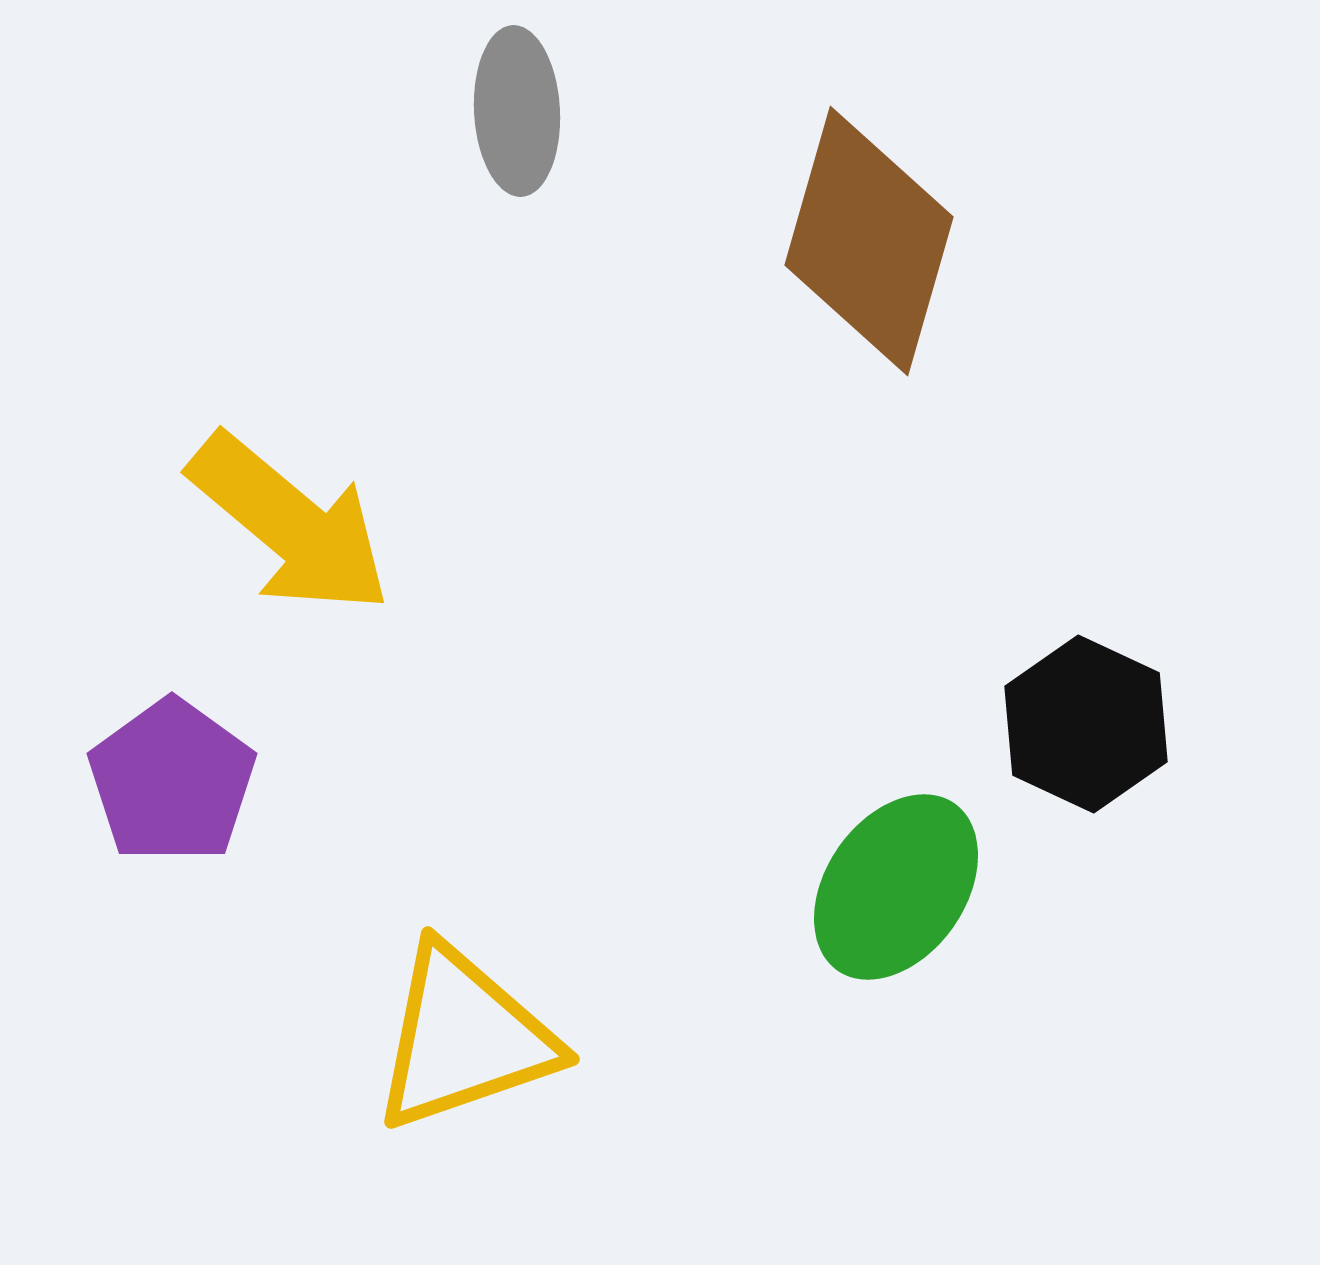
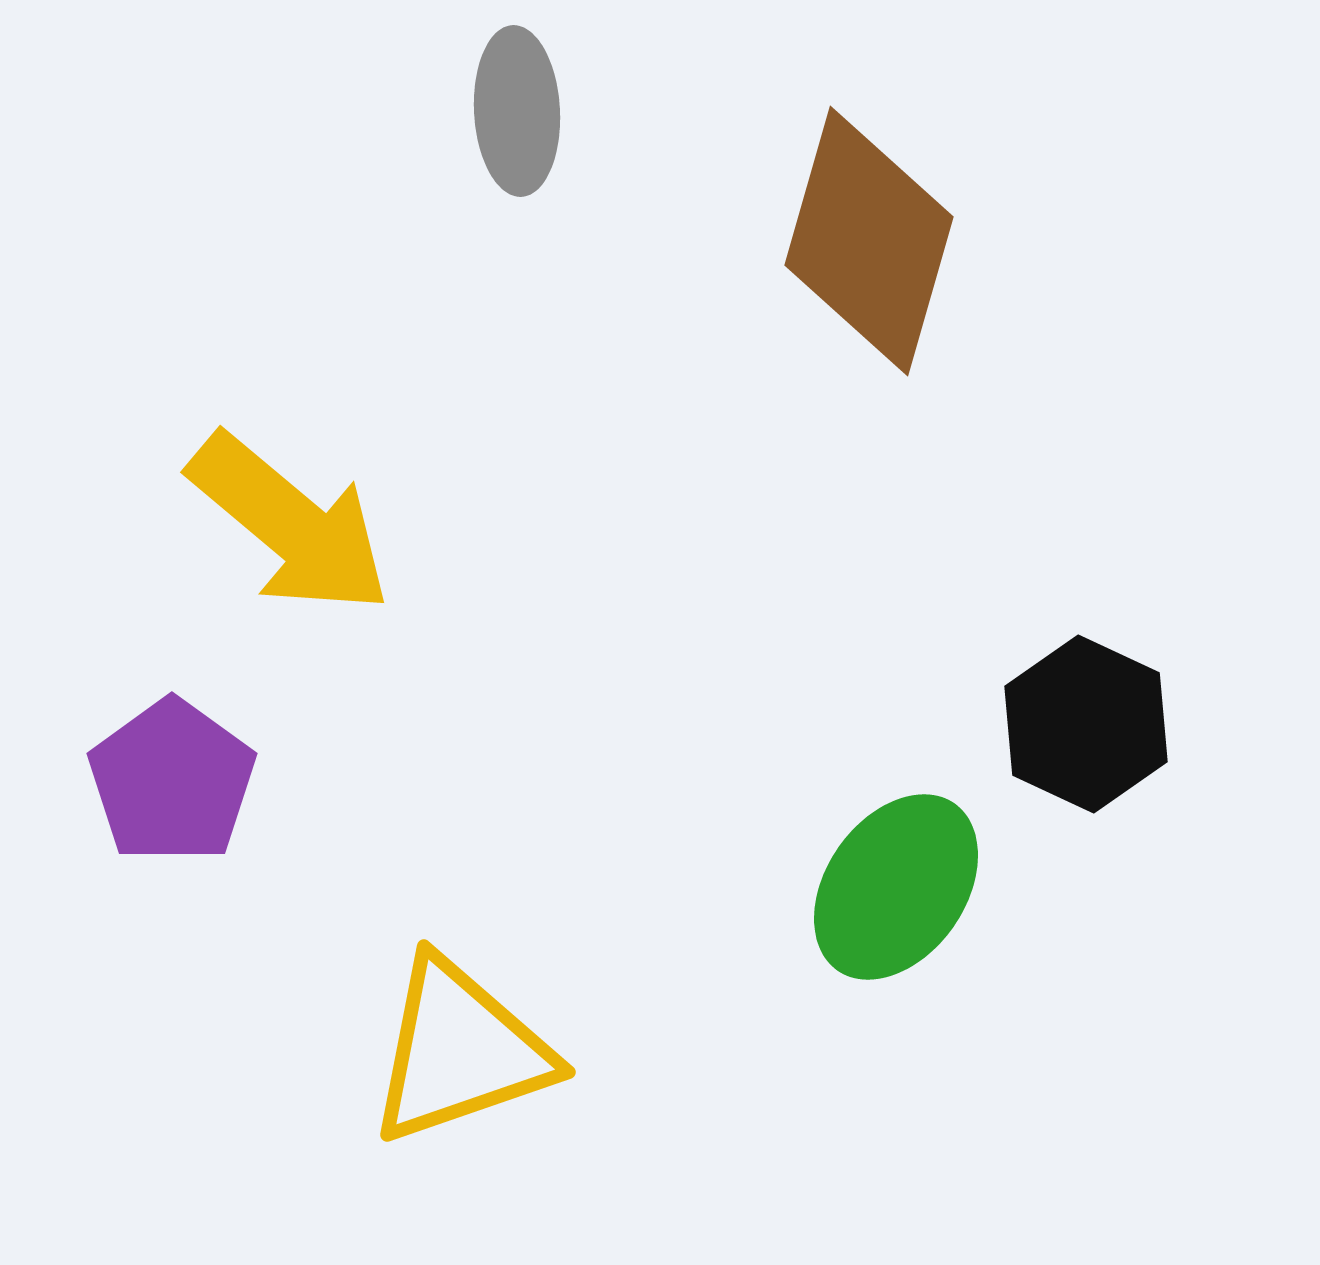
yellow triangle: moved 4 px left, 13 px down
